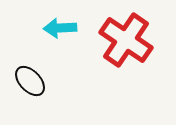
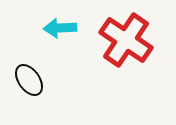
black ellipse: moved 1 px left, 1 px up; rotated 8 degrees clockwise
